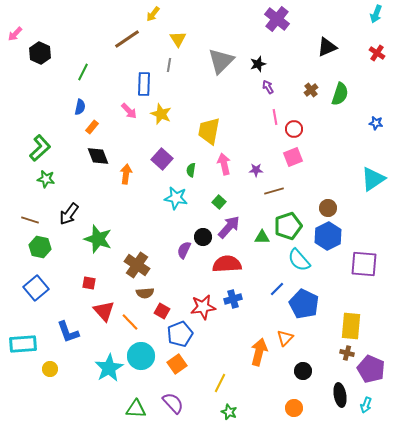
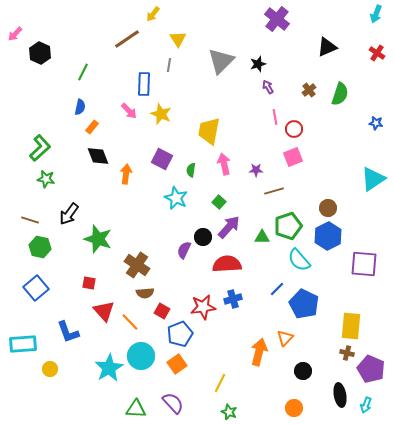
brown cross at (311, 90): moved 2 px left
purple square at (162, 159): rotated 15 degrees counterclockwise
cyan star at (176, 198): rotated 15 degrees clockwise
